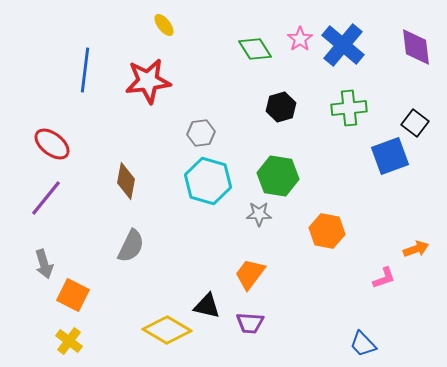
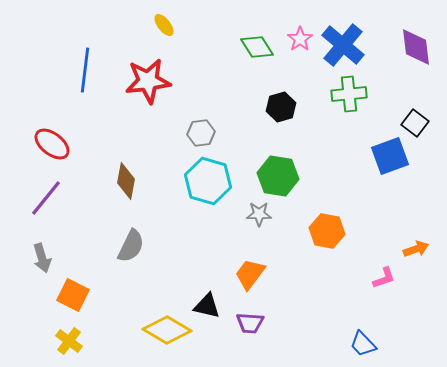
green diamond: moved 2 px right, 2 px up
green cross: moved 14 px up
gray arrow: moved 2 px left, 6 px up
